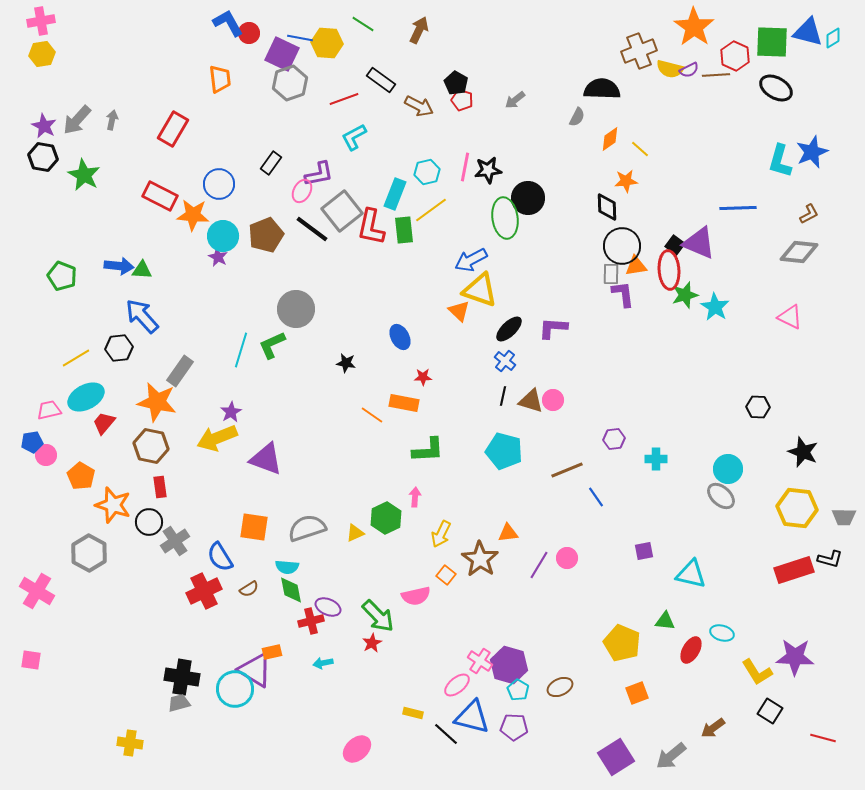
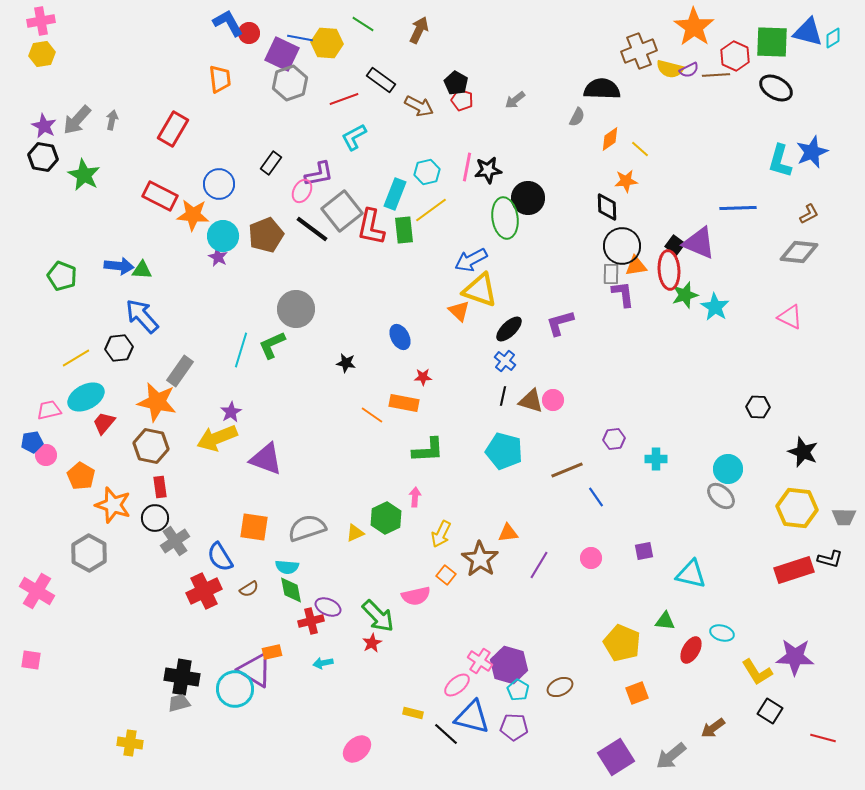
pink line at (465, 167): moved 2 px right
purple L-shape at (553, 328): moved 7 px right, 5 px up; rotated 20 degrees counterclockwise
black circle at (149, 522): moved 6 px right, 4 px up
pink circle at (567, 558): moved 24 px right
